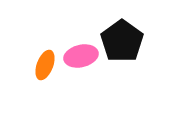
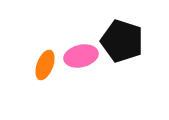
black pentagon: rotated 18 degrees counterclockwise
